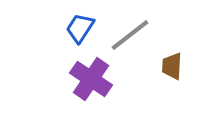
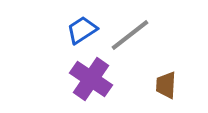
blue trapezoid: moved 2 px right, 2 px down; rotated 24 degrees clockwise
brown trapezoid: moved 6 px left, 19 px down
